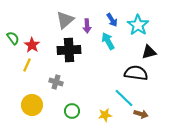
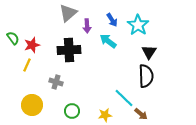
gray triangle: moved 3 px right, 7 px up
cyan arrow: rotated 24 degrees counterclockwise
red star: rotated 21 degrees clockwise
black triangle: rotated 42 degrees counterclockwise
black semicircle: moved 10 px right, 3 px down; rotated 80 degrees clockwise
brown arrow: rotated 24 degrees clockwise
